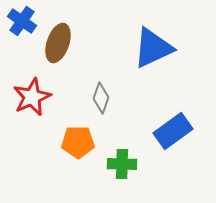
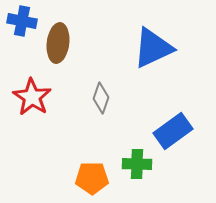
blue cross: rotated 24 degrees counterclockwise
brown ellipse: rotated 12 degrees counterclockwise
red star: rotated 15 degrees counterclockwise
orange pentagon: moved 14 px right, 36 px down
green cross: moved 15 px right
